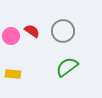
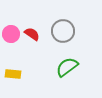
red semicircle: moved 3 px down
pink circle: moved 2 px up
